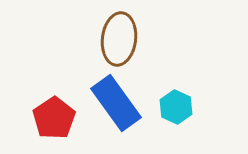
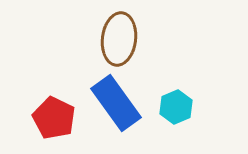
cyan hexagon: rotated 12 degrees clockwise
red pentagon: rotated 12 degrees counterclockwise
